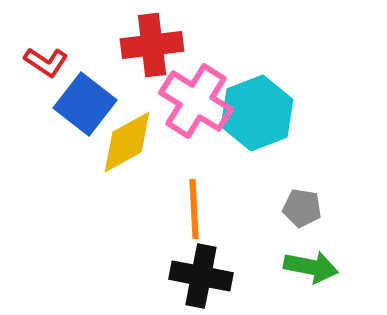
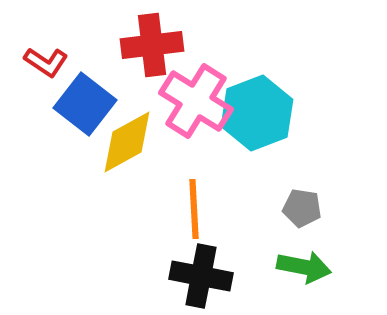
green arrow: moved 7 px left
